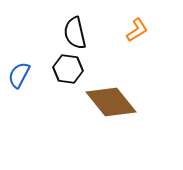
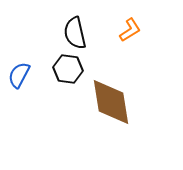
orange L-shape: moved 7 px left
brown diamond: rotated 30 degrees clockwise
